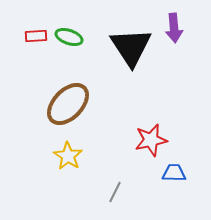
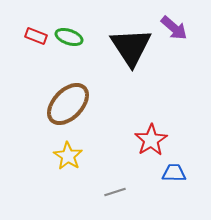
purple arrow: rotated 44 degrees counterclockwise
red rectangle: rotated 25 degrees clockwise
red star: rotated 20 degrees counterclockwise
gray line: rotated 45 degrees clockwise
